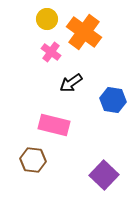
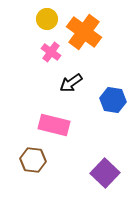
purple square: moved 1 px right, 2 px up
